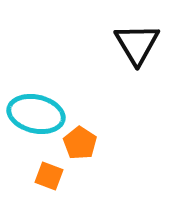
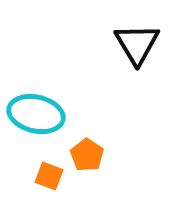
orange pentagon: moved 7 px right, 12 px down
